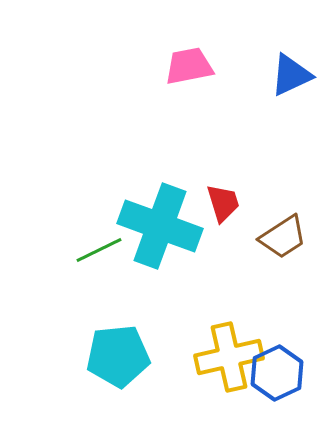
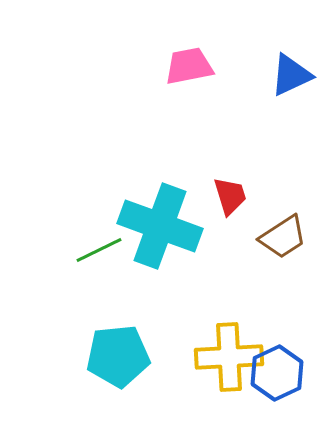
red trapezoid: moved 7 px right, 7 px up
yellow cross: rotated 10 degrees clockwise
